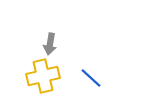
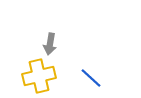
yellow cross: moved 4 px left
